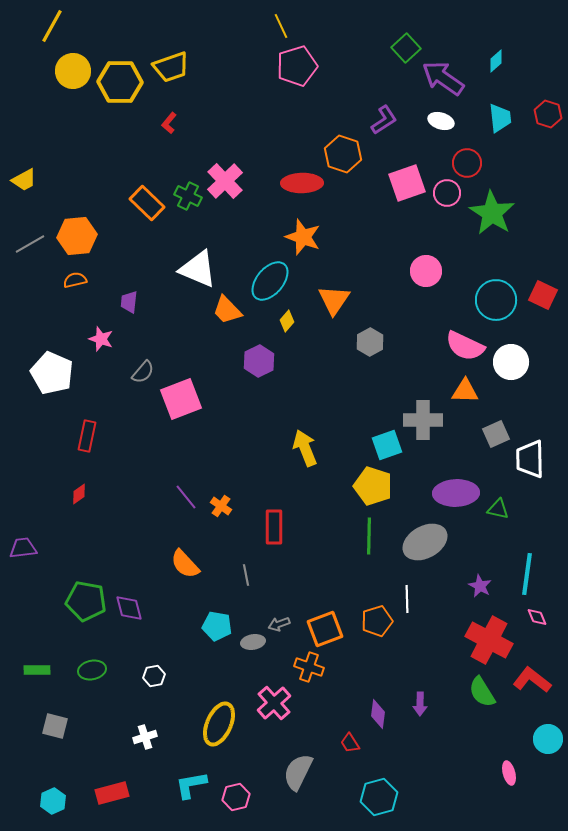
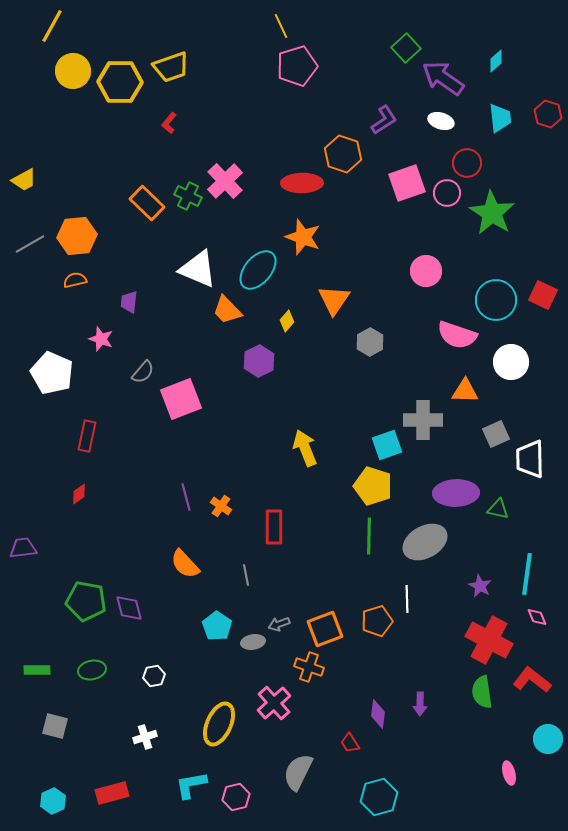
cyan ellipse at (270, 281): moved 12 px left, 11 px up
pink semicircle at (465, 346): moved 8 px left, 11 px up; rotated 6 degrees counterclockwise
purple line at (186, 497): rotated 24 degrees clockwise
cyan pentagon at (217, 626): rotated 24 degrees clockwise
green semicircle at (482, 692): rotated 24 degrees clockwise
